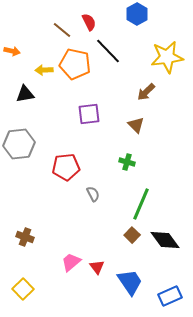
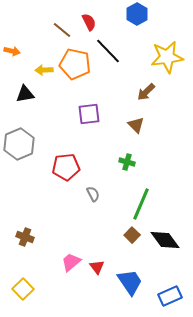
gray hexagon: rotated 16 degrees counterclockwise
